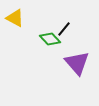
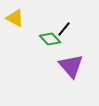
purple triangle: moved 6 px left, 3 px down
